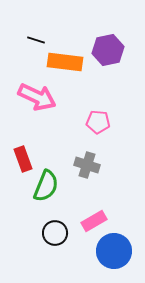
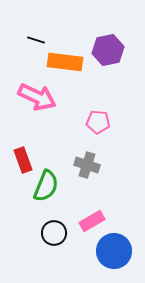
red rectangle: moved 1 px down
pink rectangle: moved 2 px left
black circle: moved 1 px left
